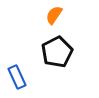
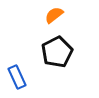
orange semicircle: rotated 18 degrees clockwise
